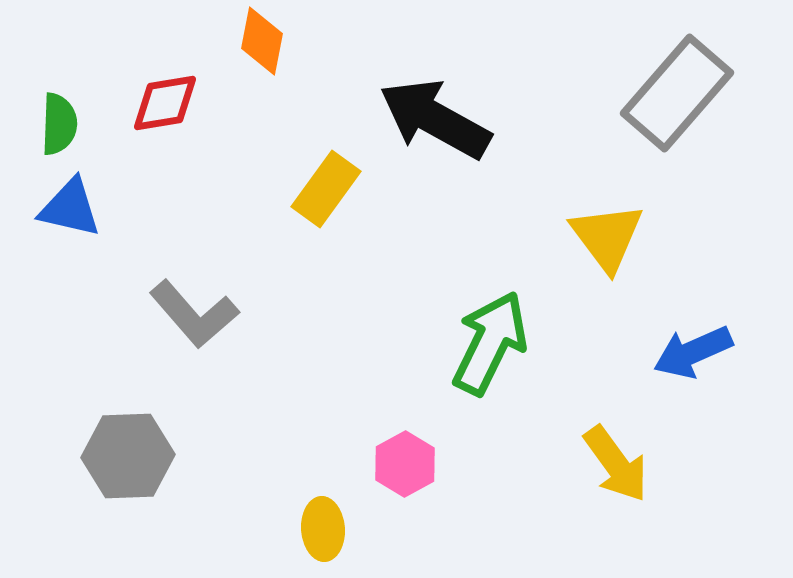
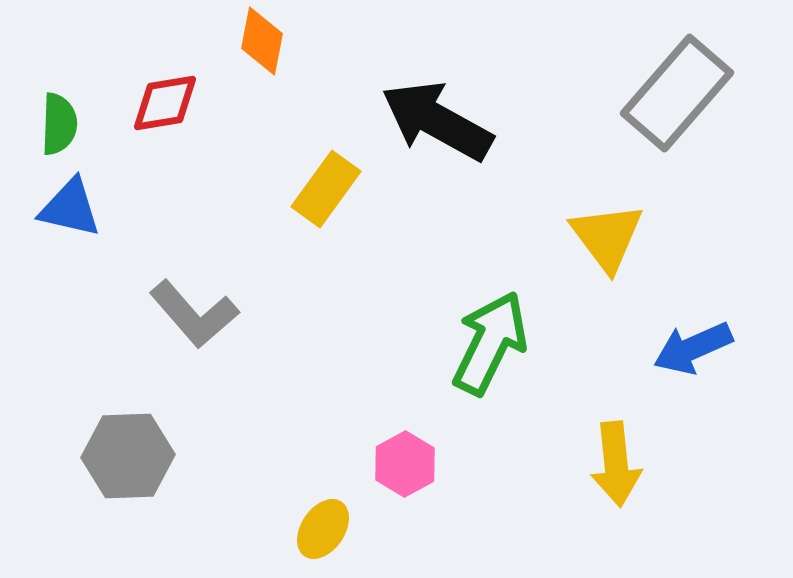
black arrow: moved 2 px right, 2 px down
blue arrow: moved 4 px up
yellow arrow: rotated 30 degrees clockwise
yellow ellipse: rotated 38 degrees clockwise
